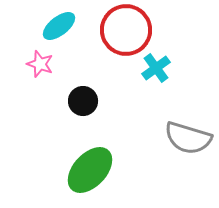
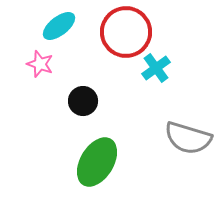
red circle: moved 2 px down
green ellipse: moved 7 px right, 8 px up; rotated 12 degrees counterclockwise
